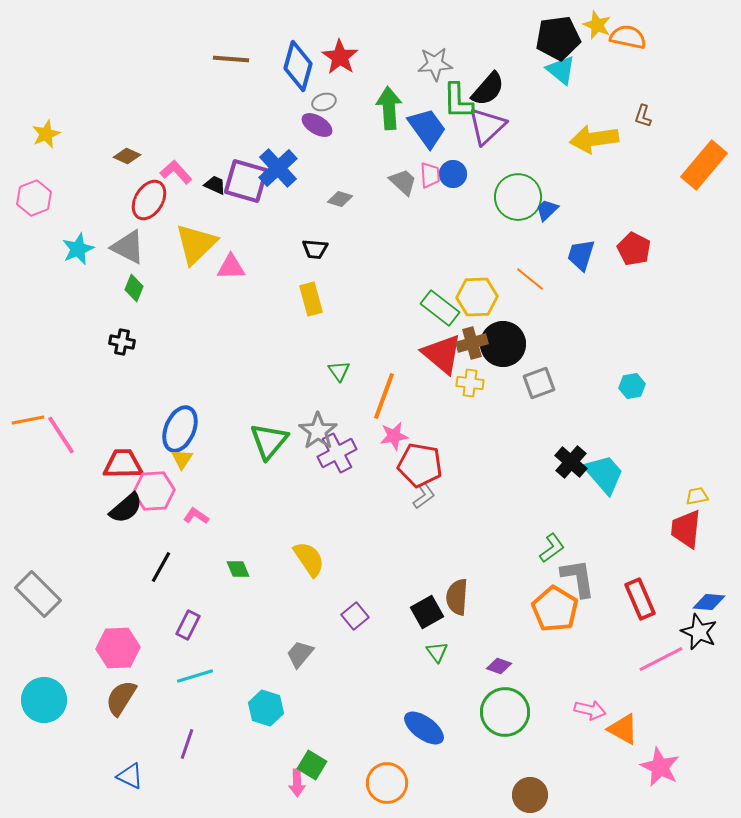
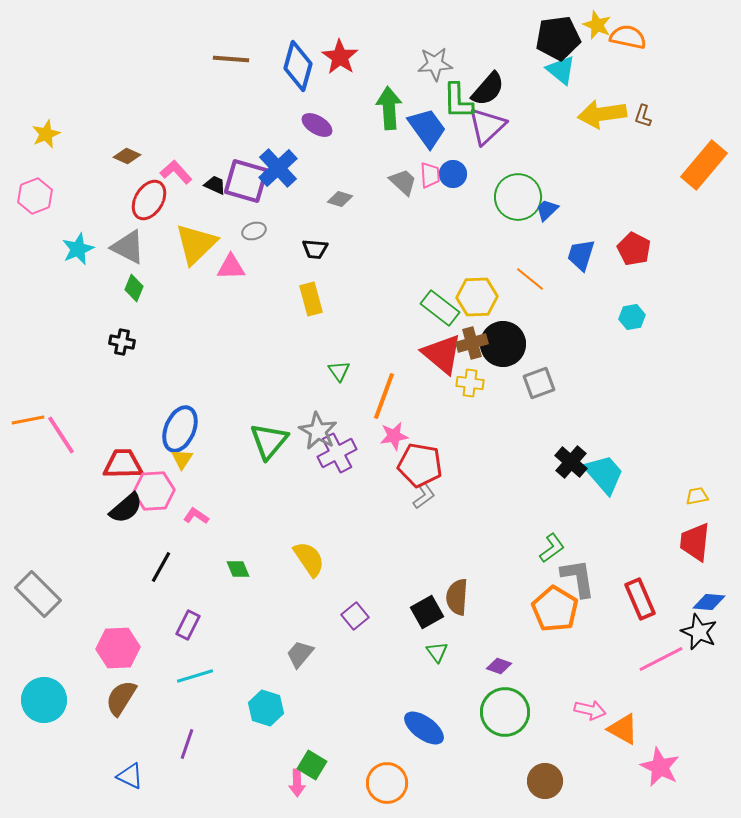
gray ellipse at (324, 102): moved 70 px left, 129 px down
yellow arrow at (594, 139): moved 8 px right, 25 px up
pink hexagon at (34, 198): moved 1 px right, 2 px up
cyan hexagon at (632, 386): moved 69 px up
gray star at (318, 431): rotated 6 degrees counterclockwise
red trapezoid at (686, 529): moved 9 px right, 13 px down
brown circle at (530, 795): moved 15 px right, 14 px up
